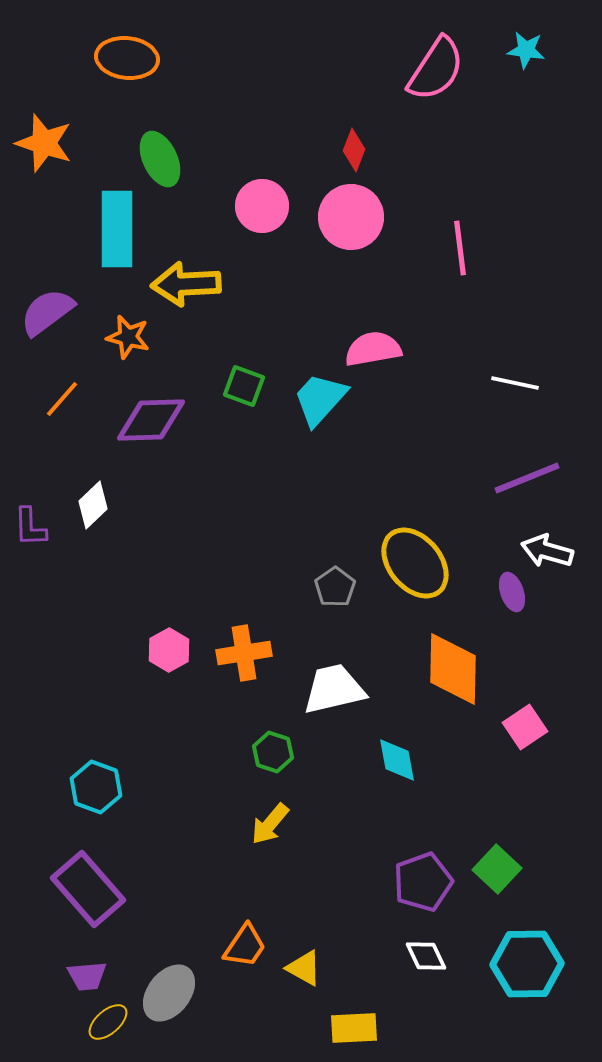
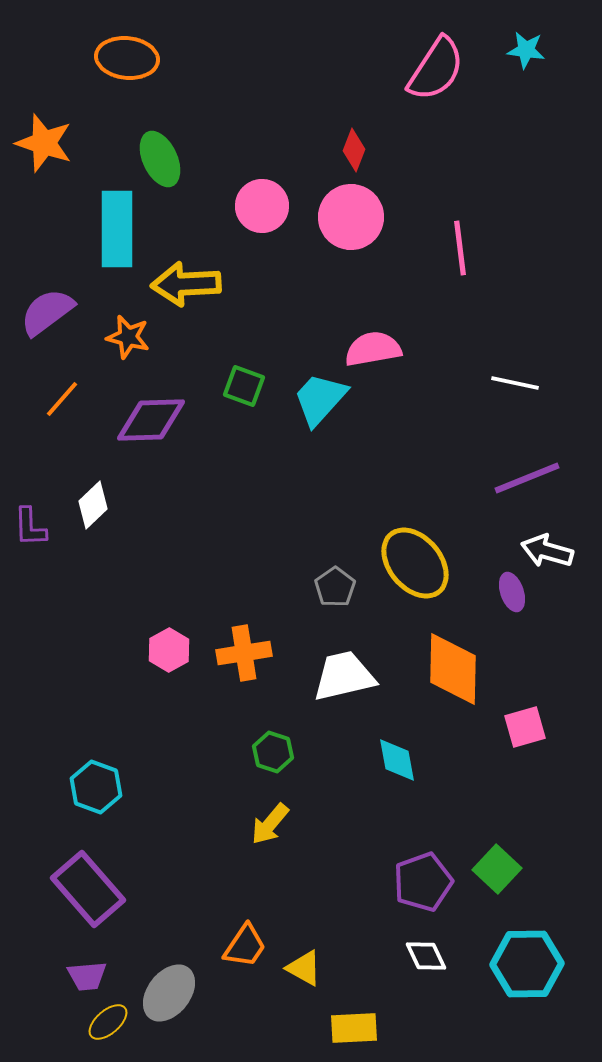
white trapezoid at (334, 689): moved 10 px right, 13 px up
pink square at (525, 727): rotated 18 degrees clockwise
